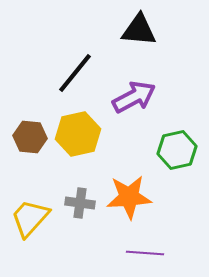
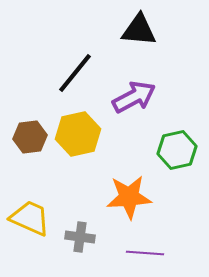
brown hexagon: rotated 12 degrees counterclockwise
gray cross: moved 34 px down
yellow trapezoid: rotated 72 degrees clockwise
